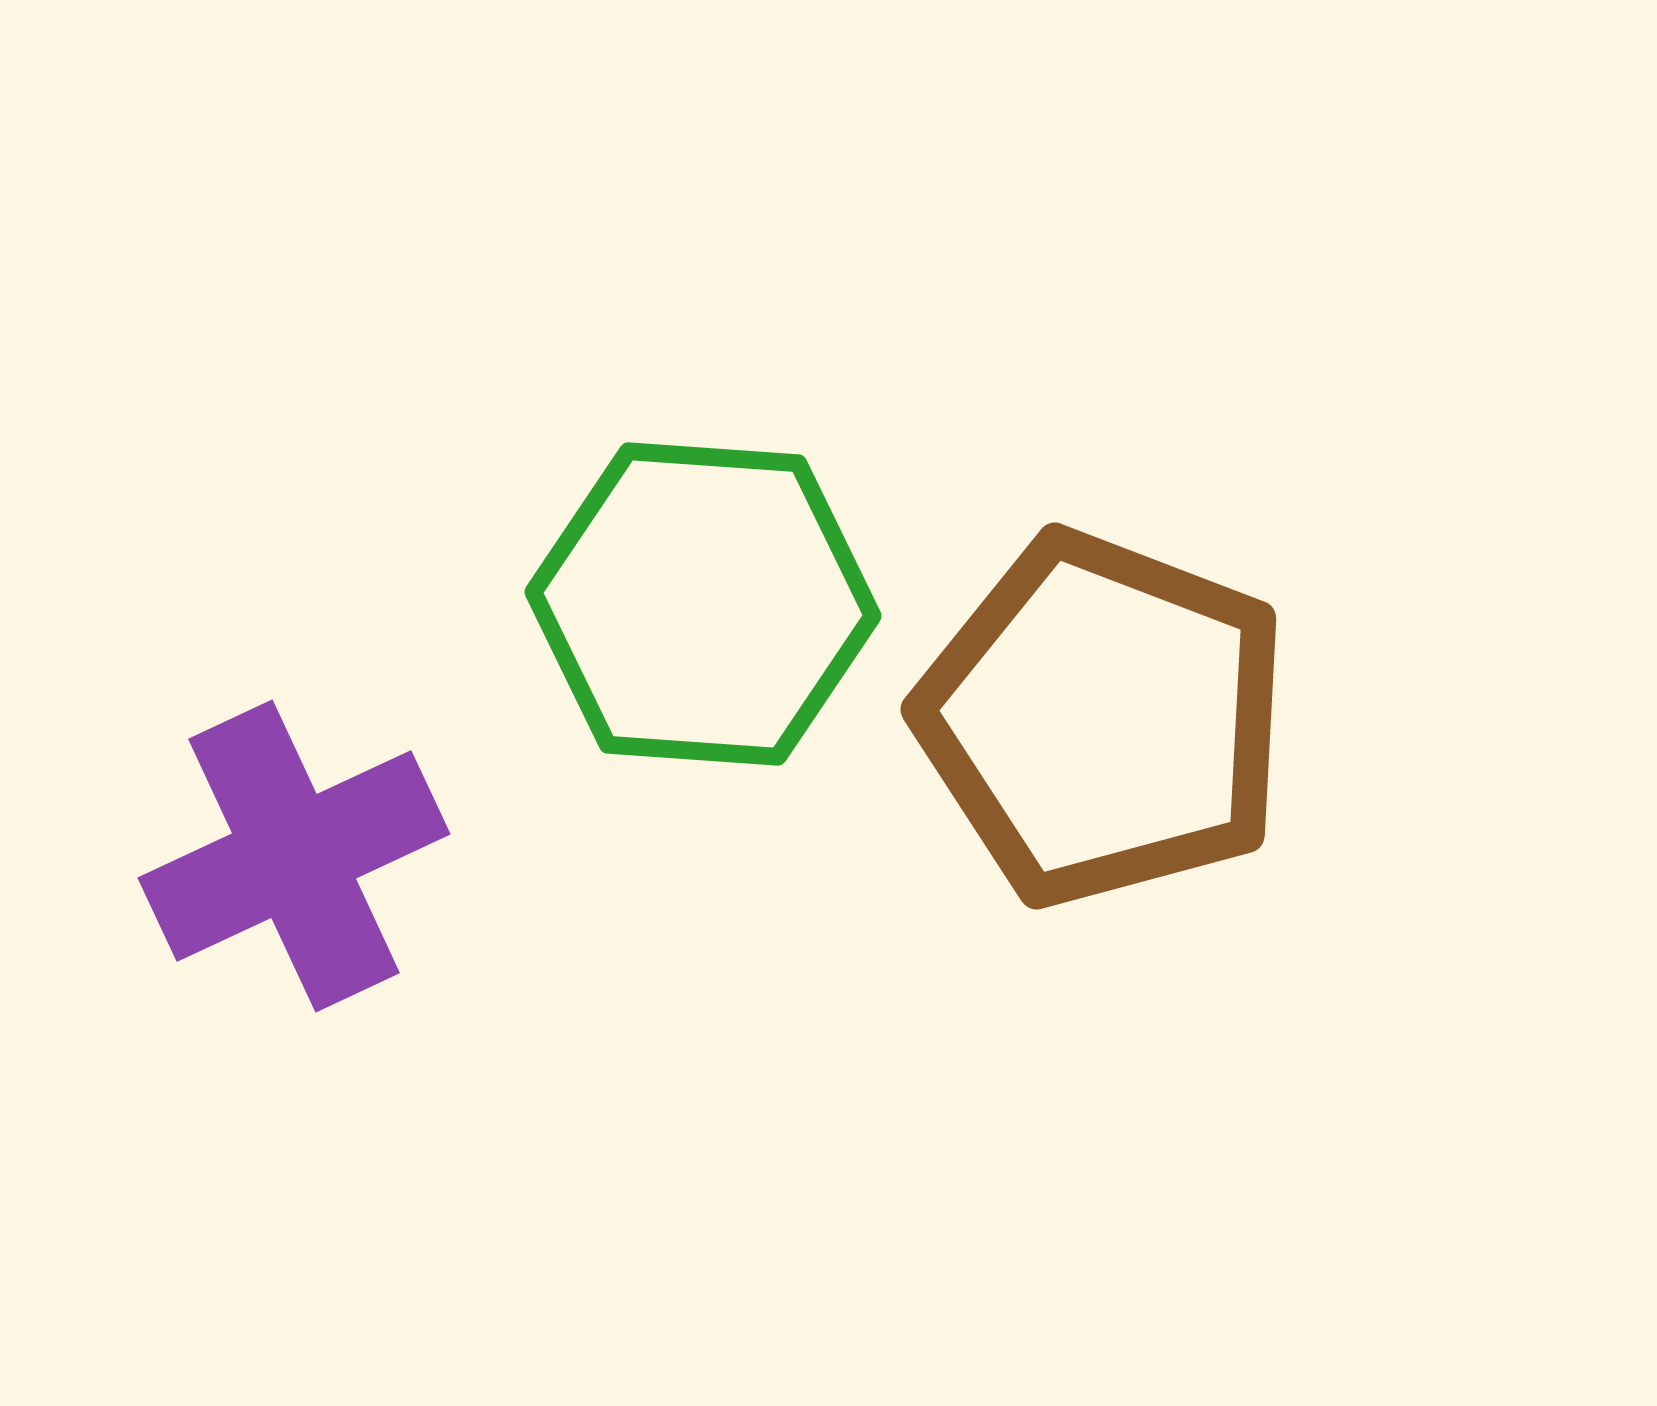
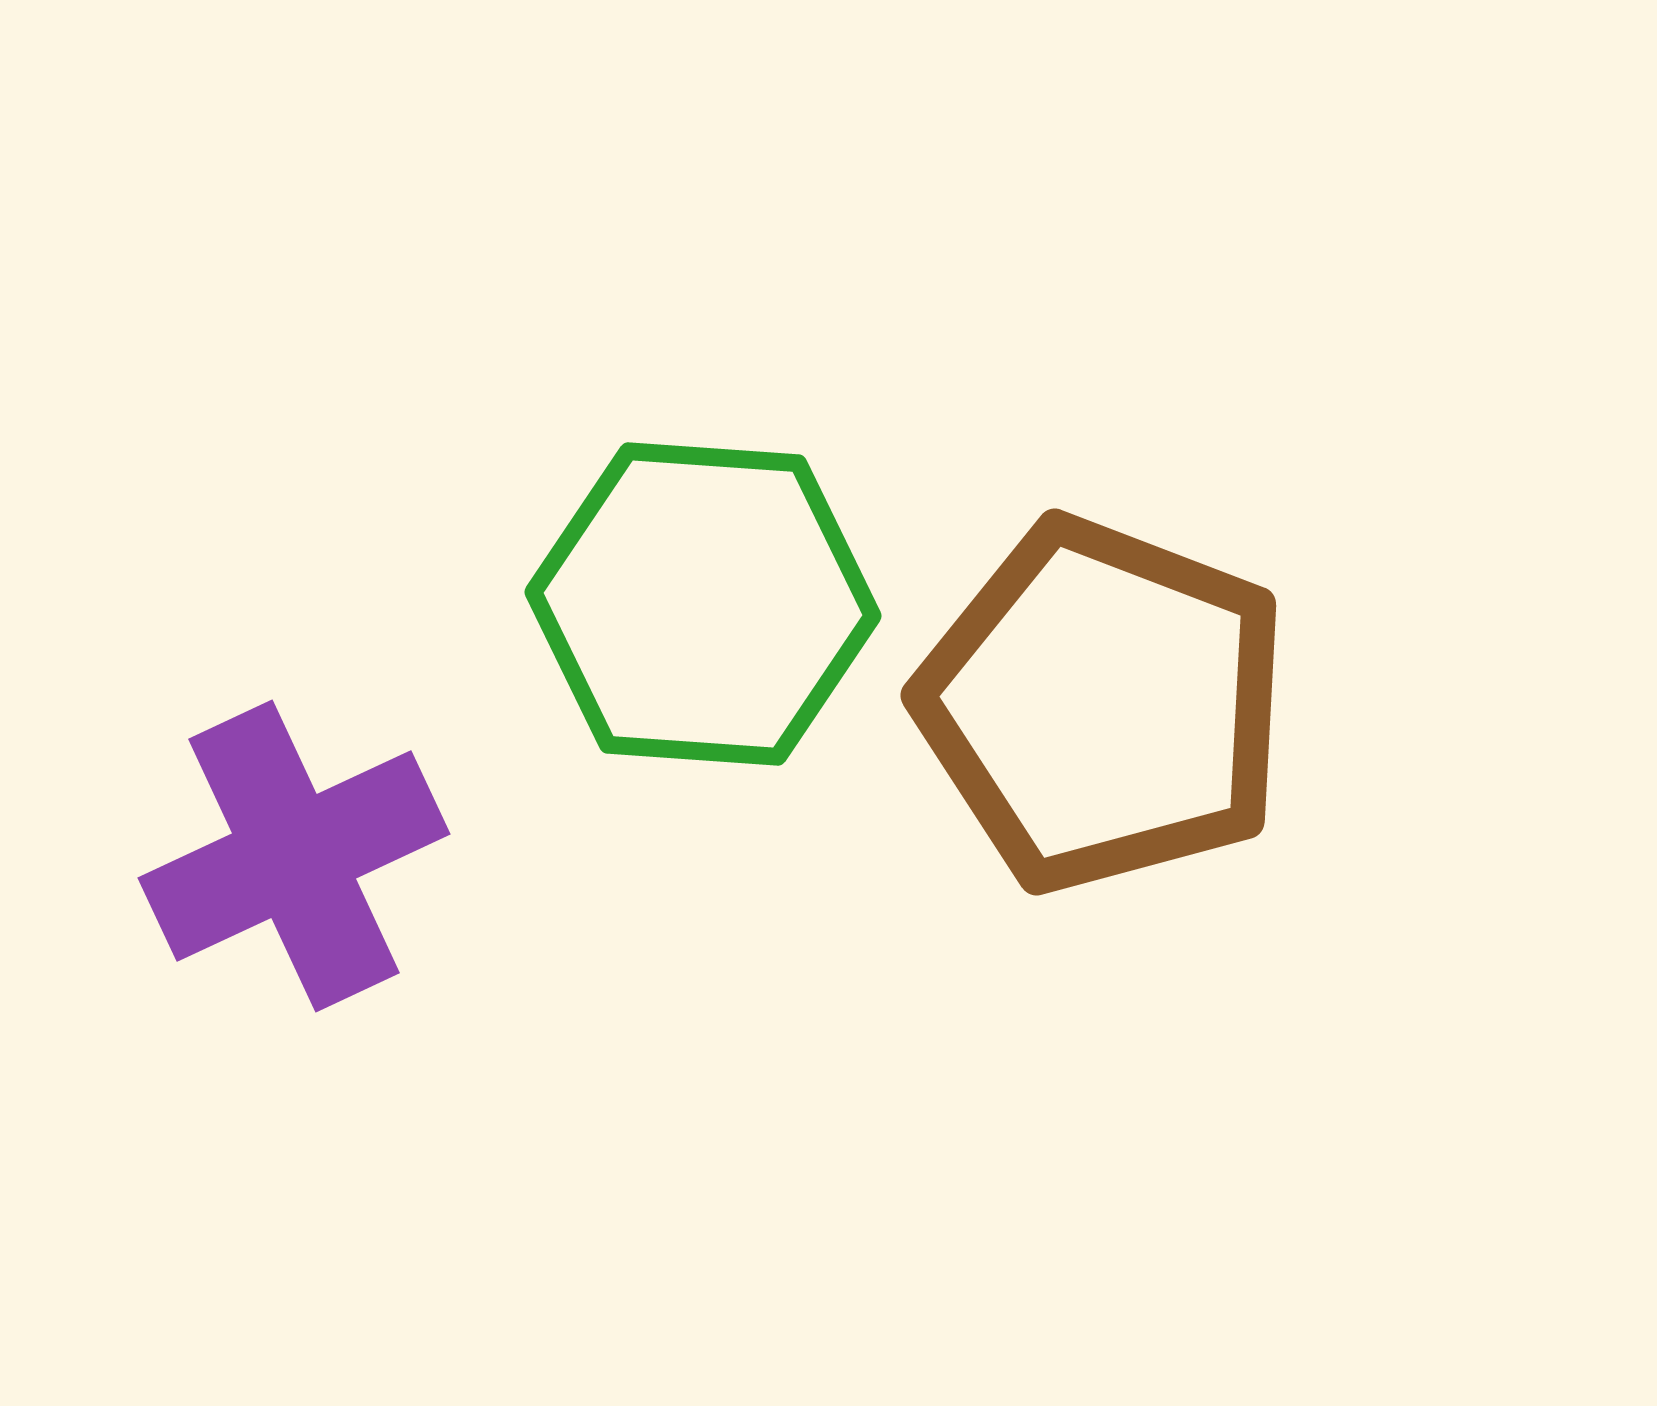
brown pentagon: moved 14 px up
